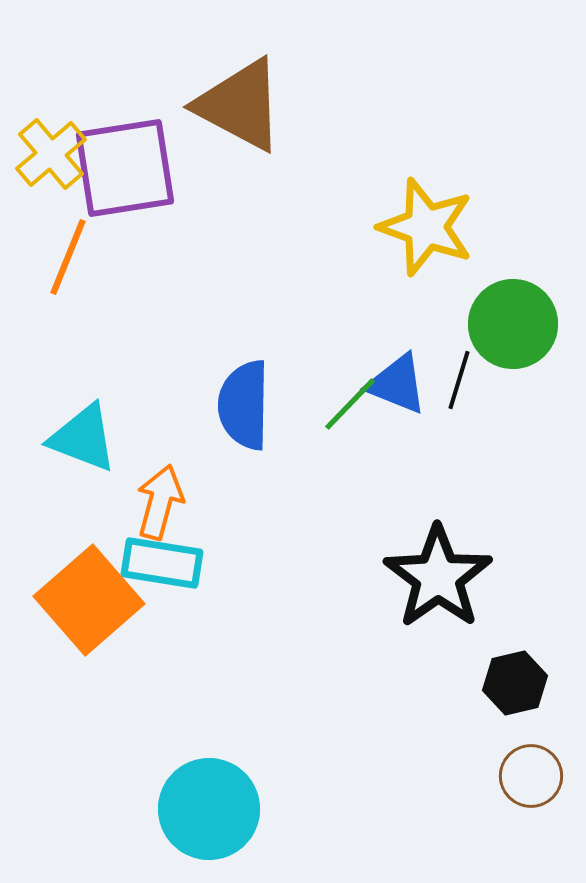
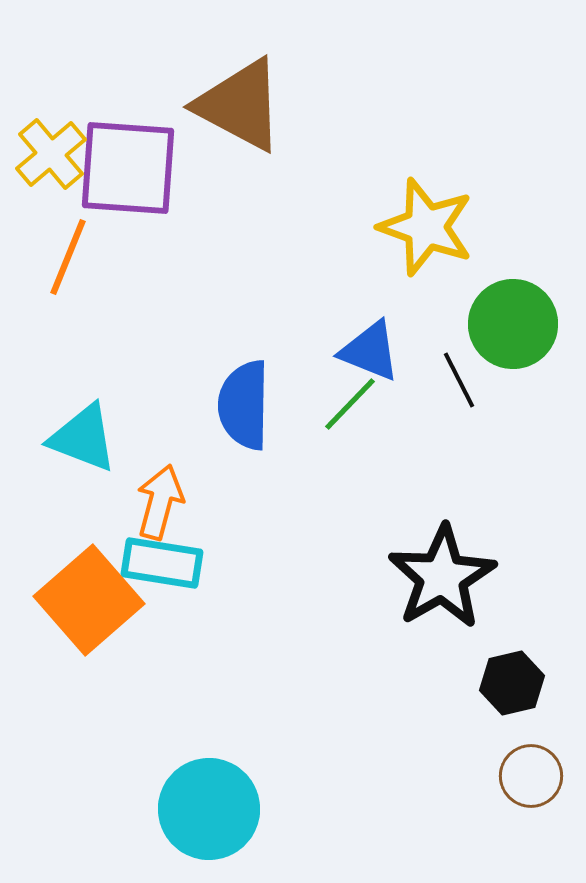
purple square: moved 3 px right; rotated 13 degrees clockwise
black line: rotated 44 degrees counterclockwise
blue triangle: moved 27 px left, 33 px up
black star: moved 4 px right; rotated 5 degrees clockwise
black hexagon: moved 3 px left
